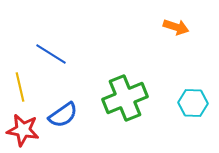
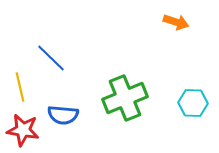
orange arrow: moved 5 px up
blue line: moved 4 px down; rotated 12 degrees clockwise
blue semicircle: rotated 40 degrees clockwise
